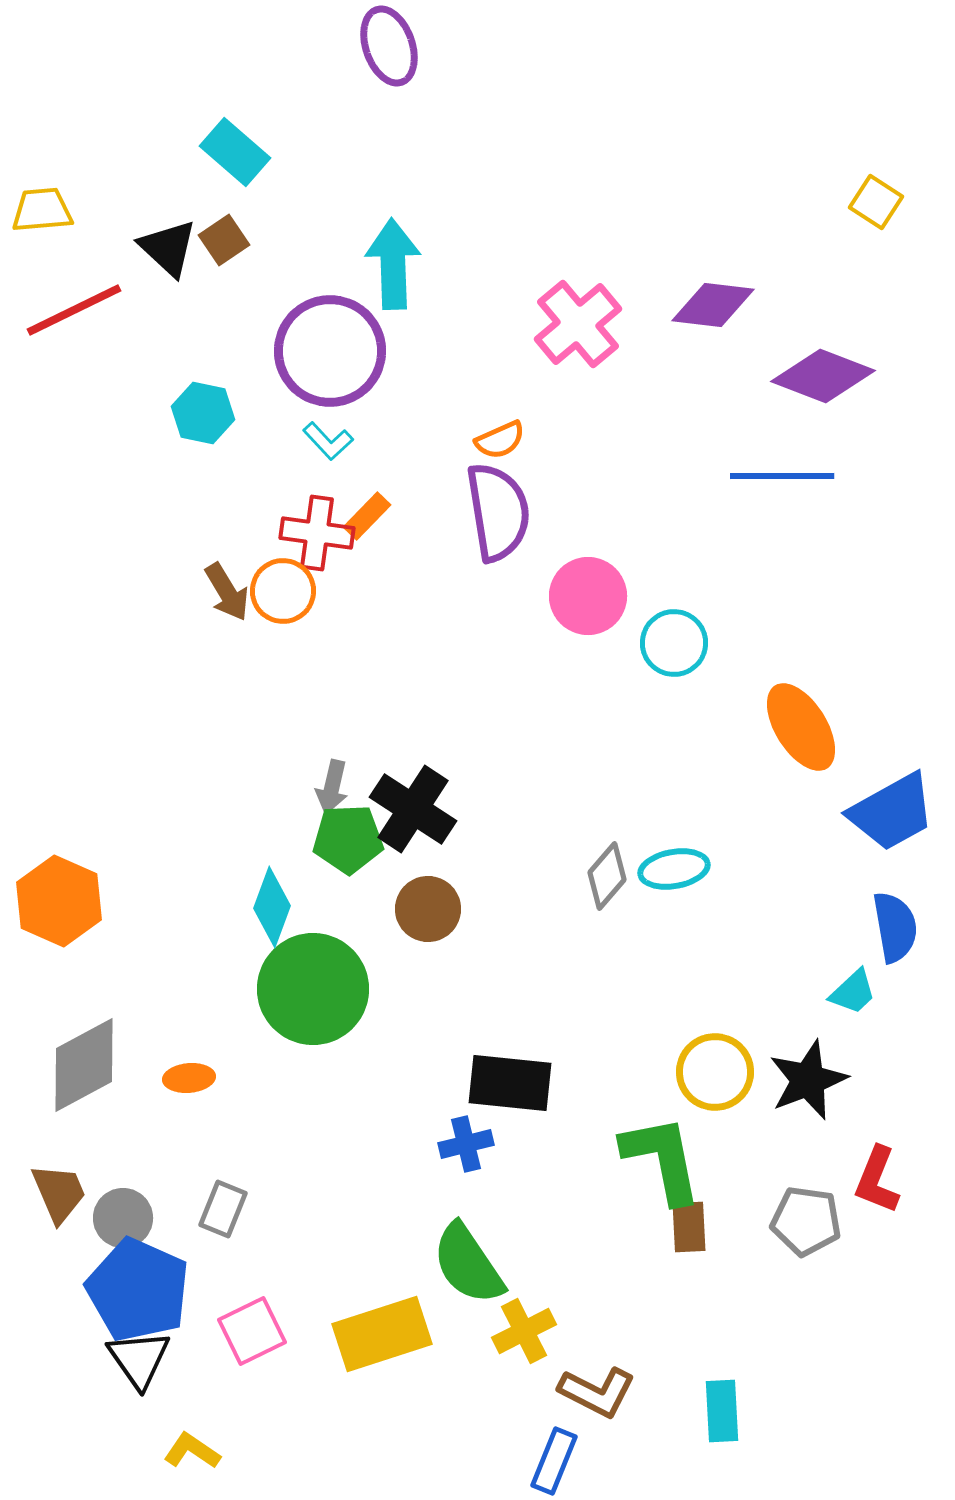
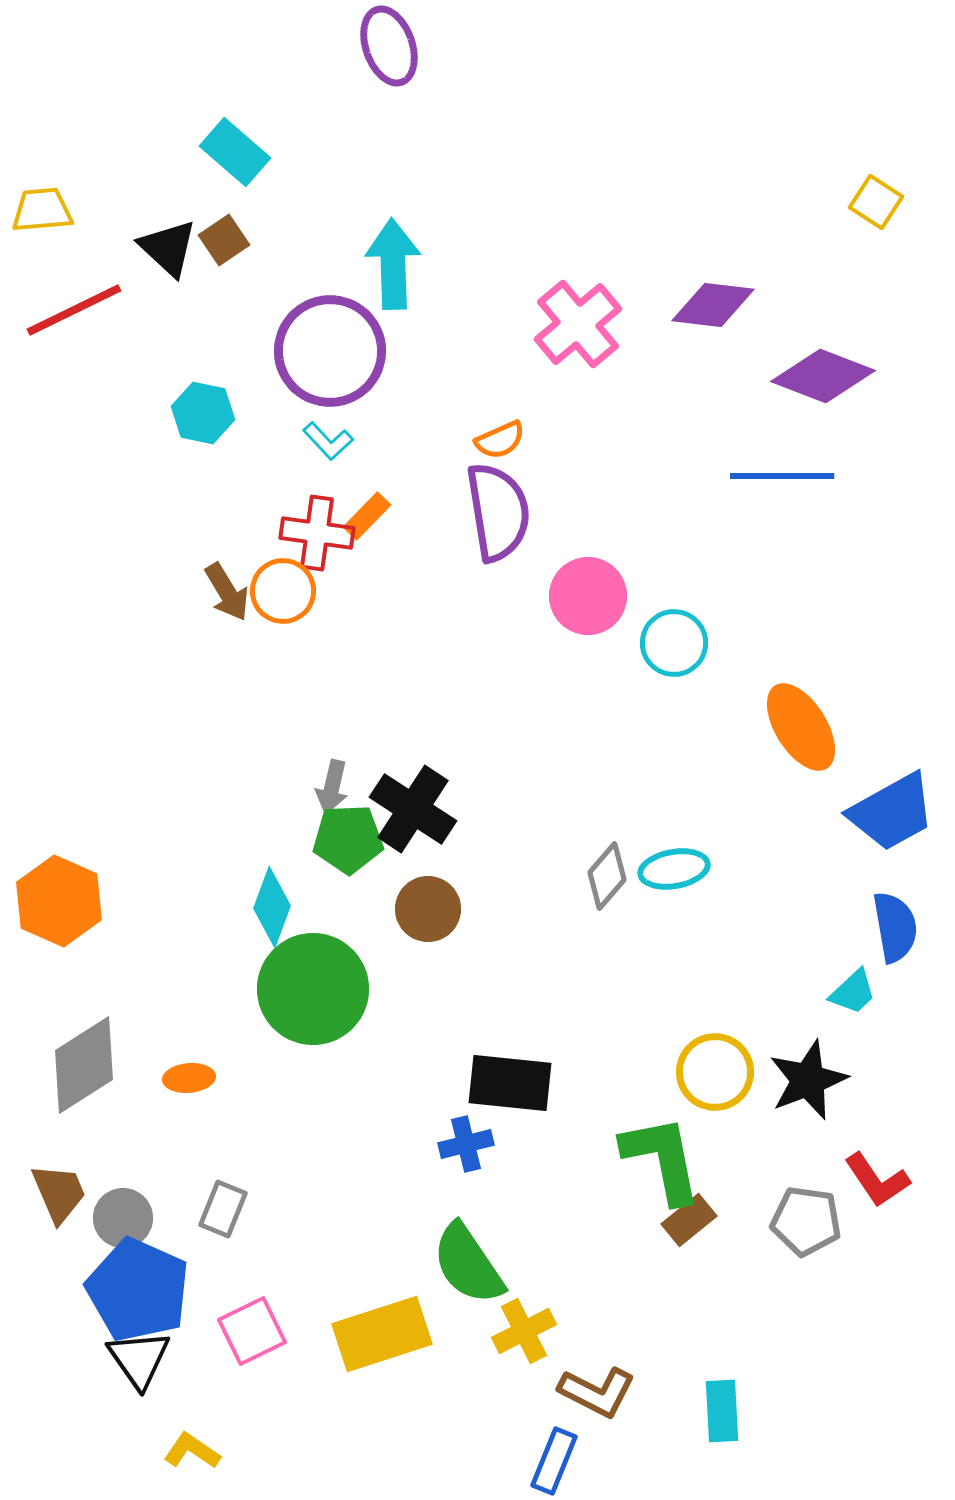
gray diamond at (84, 1065): rotated 4 degrees counterclockwise
red L-shape at (877, 1180): rotated 56 degrees counterclockwise
brown rectangle at (689, 1227): moved 7 px up; rotated 54 degrees clockwise
